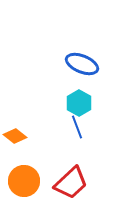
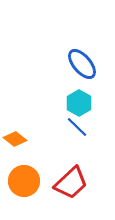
blue ellipse: rotated 28 degrees clockwise
blue line: rotated 25 degrees counterclockwise
orange diamond: moved 3 px down
